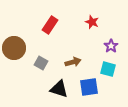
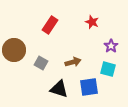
brown circle: moved 2 px down
